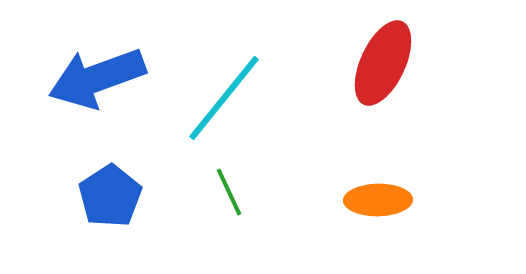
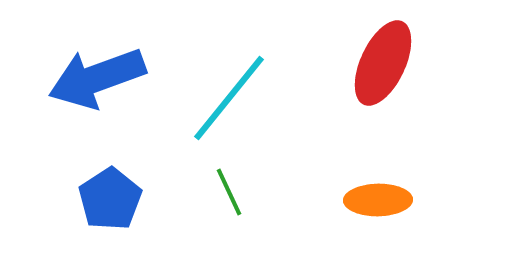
cyan line: moved 5 px right
blue pentagon: moved 3 px down
